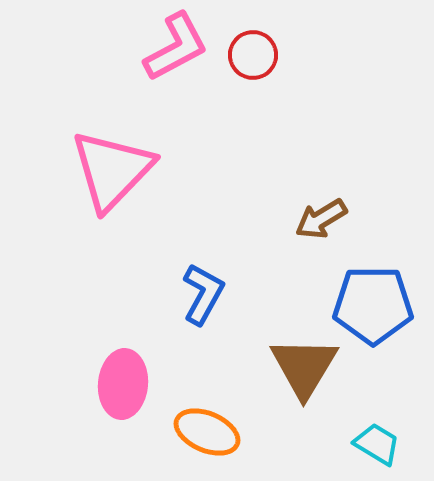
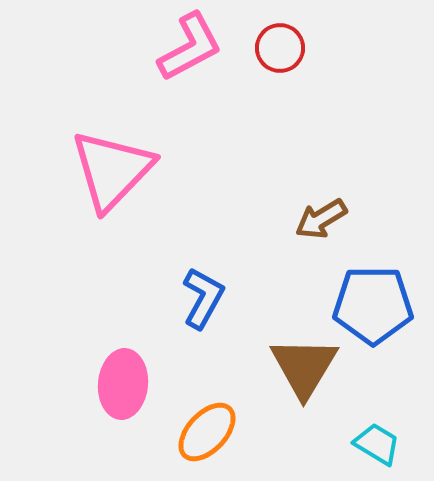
pink L-shape: moved 14 px right
red circle: moved 27 px right, 7 px up
blue L-shape: moved 4 px down
orange ellipse: rotated 70 degrees counterclockwise
